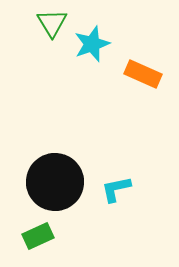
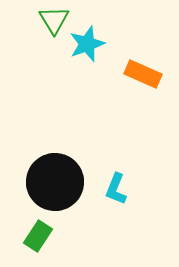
green triangle: moved 2 px right, 3 px up
cyan star: moved 5 px left
cyan L-shape: rotated 56 degrees counterclockwise
green rectangle: rotated 32 degrees counterclockwise
